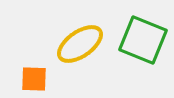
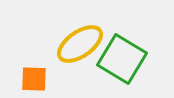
green square: moved 21 px left, 19 px down; rotated 9 degrees clockwise
